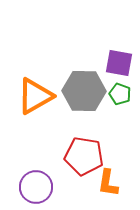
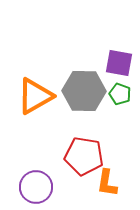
orange L-shape: moved 1 px left
